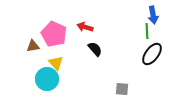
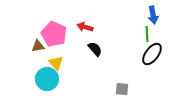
green line: moved 3 px down
brown triangle: moved 5 px right
